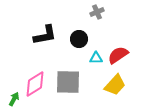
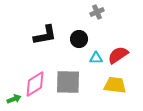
yellow trapezoid: rotated 125 degrees counterclockwise
green arrow: rotated 40 degrees clockwise
